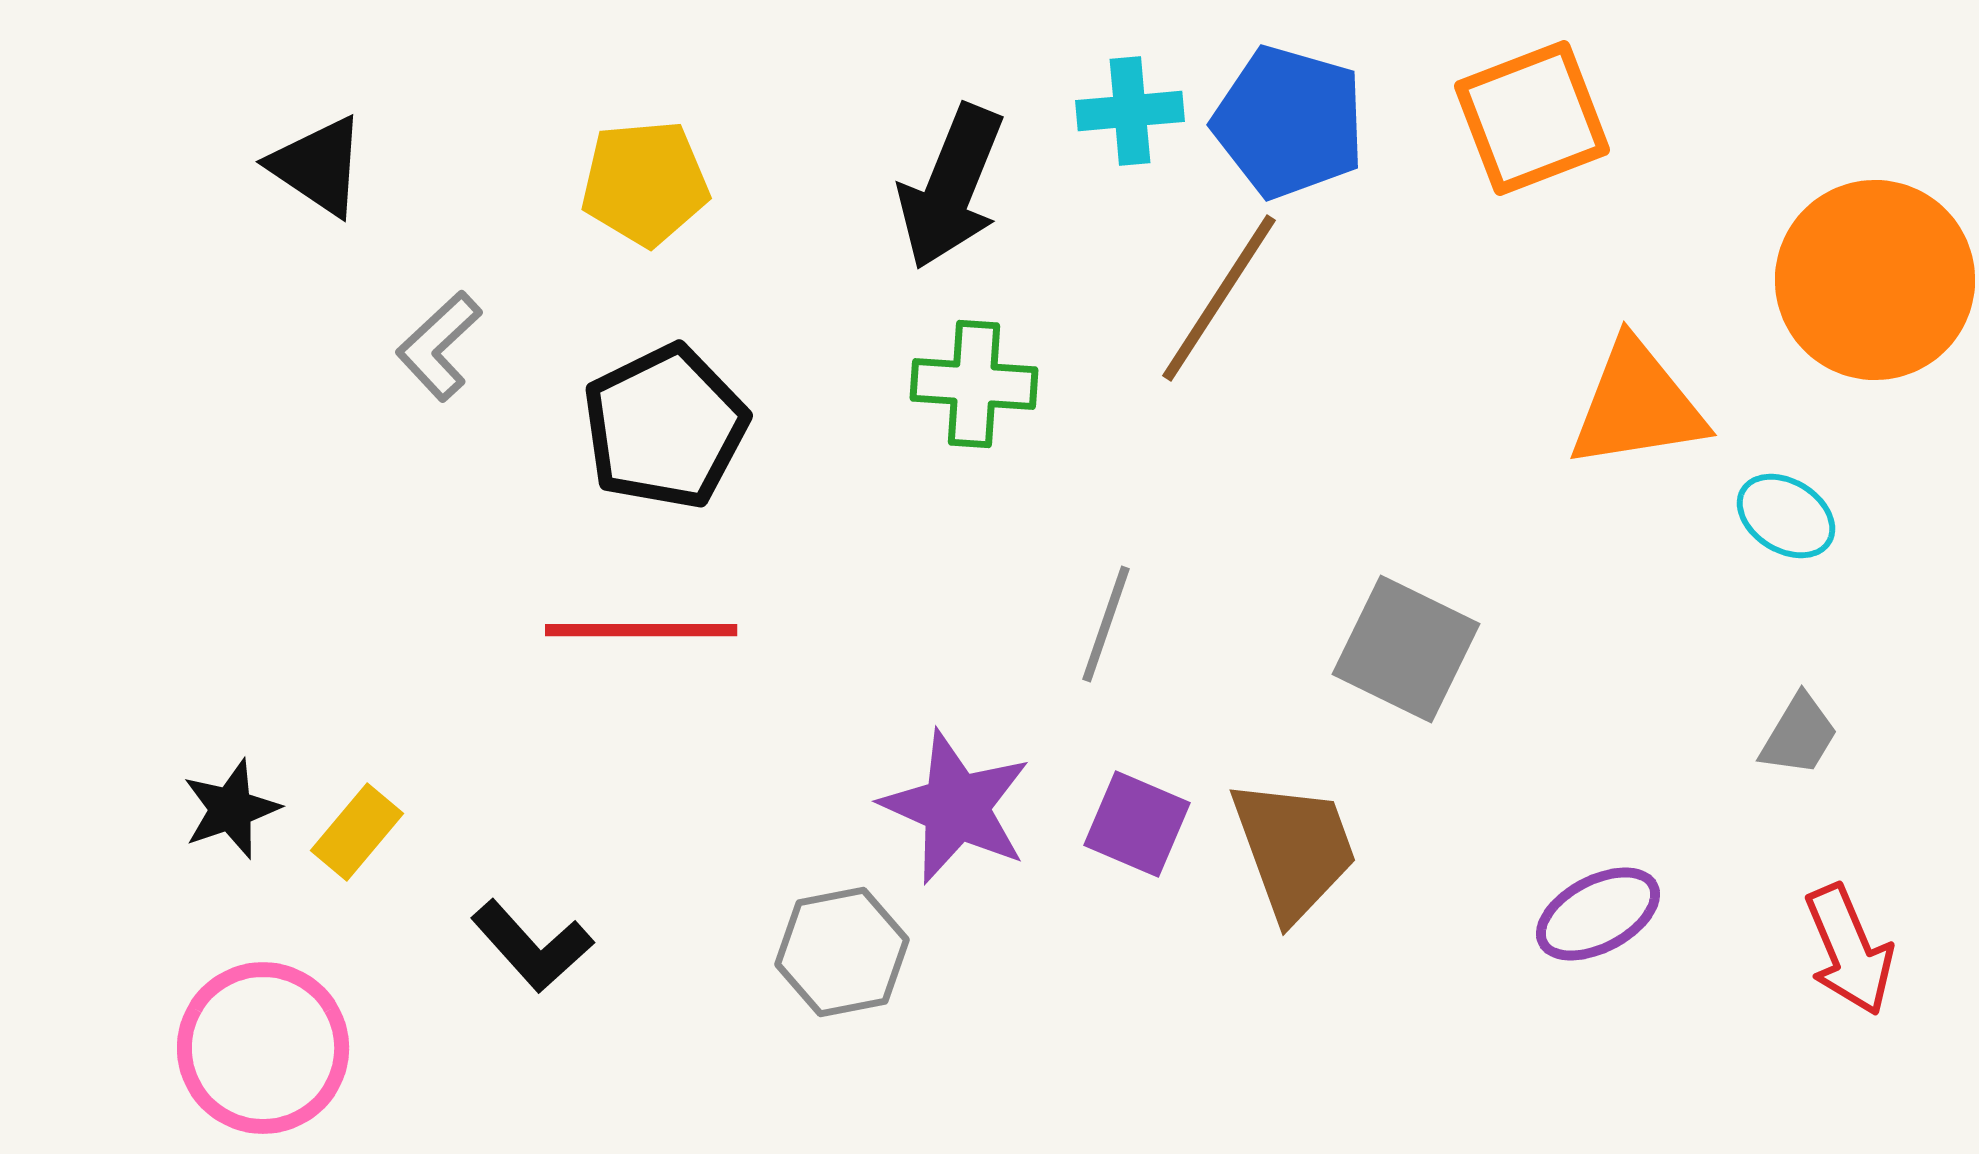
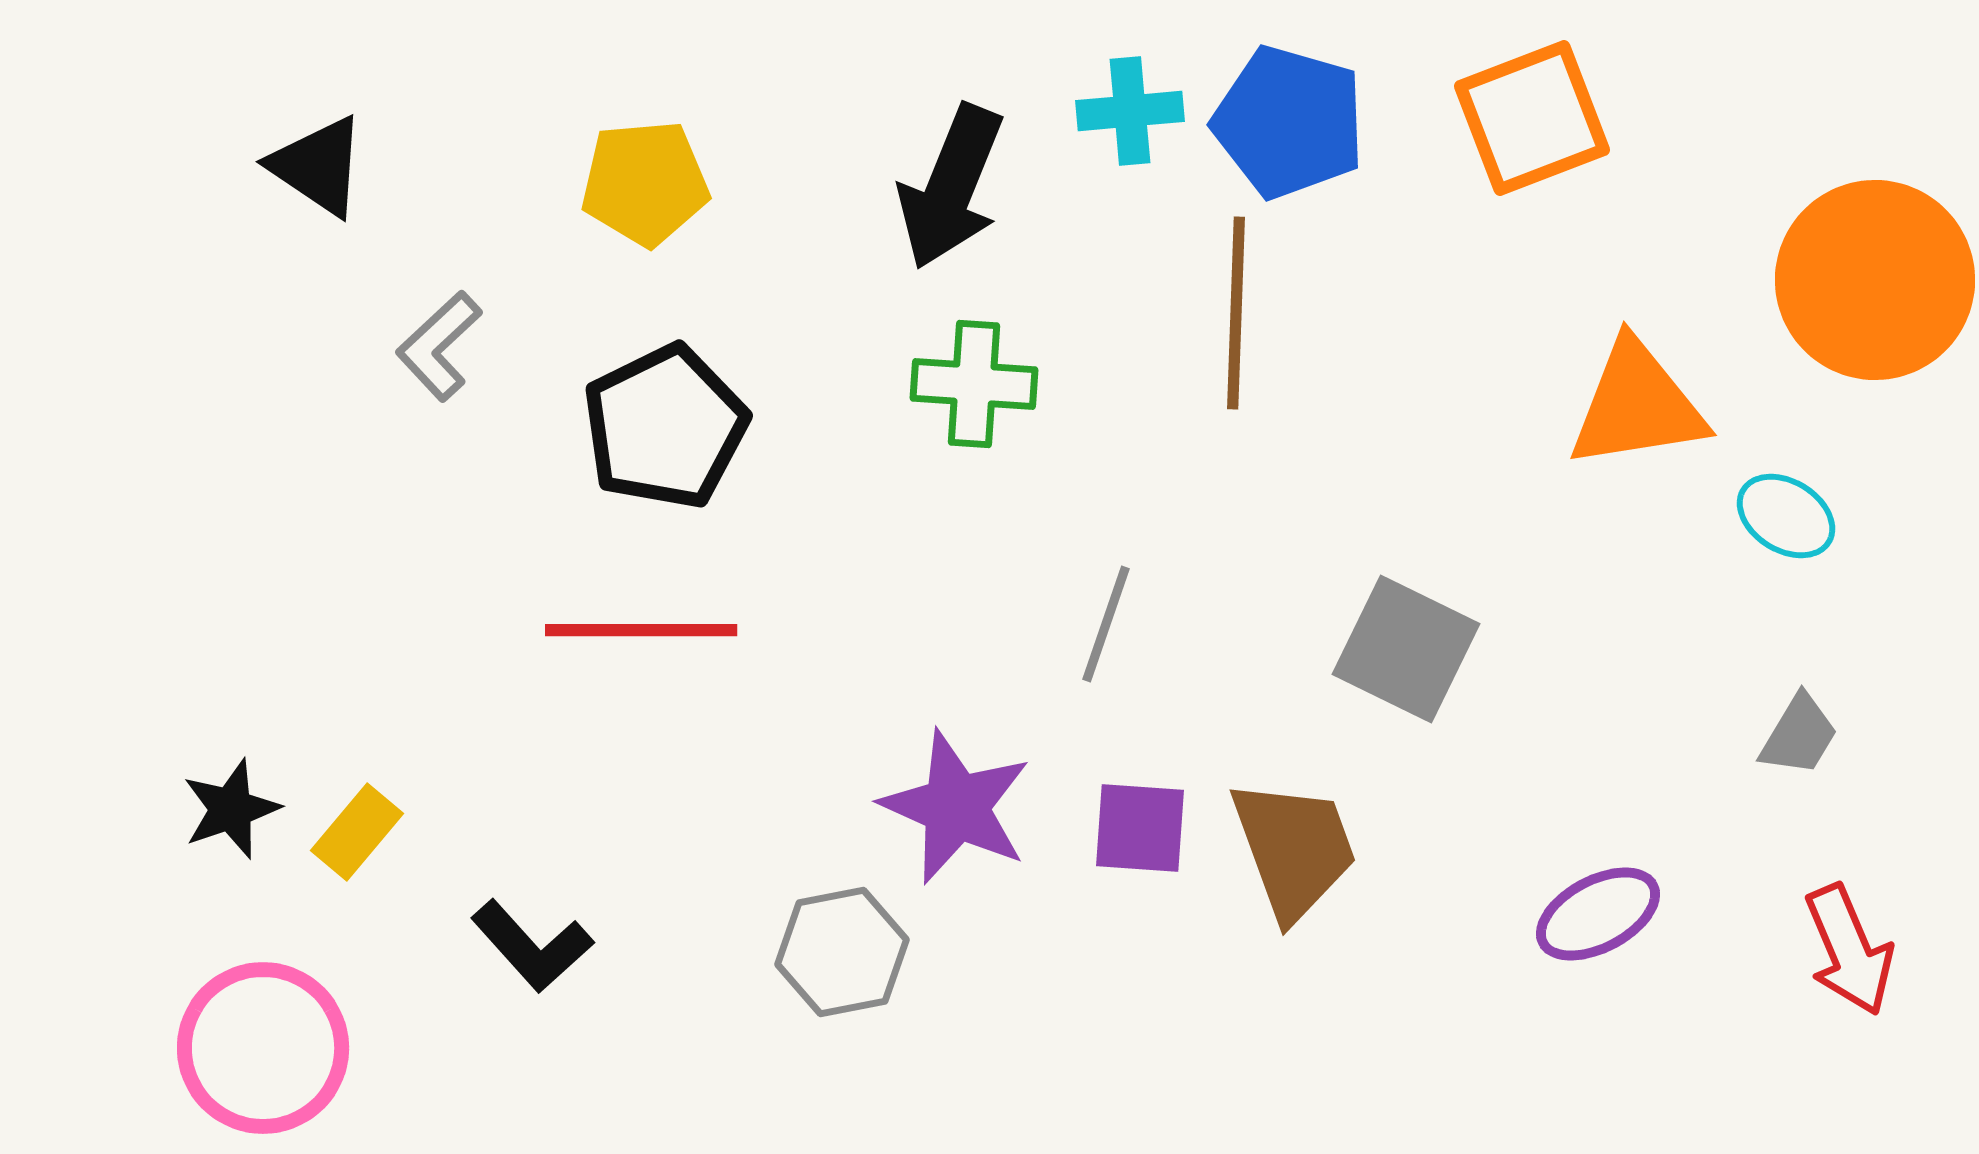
brown line: moved 17 px right, 15 px down; rotated 31 degrees counterclockwise
purple square: moved 3 px right, 4 px down; rotated 19 degrees counterclockwise
